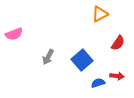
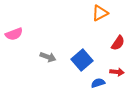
orange triangle: moved 1 px up
gray arrow: rotated 98 degrees counterclockwise
red arrow: moved 4 px up
